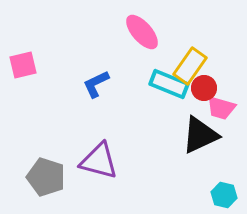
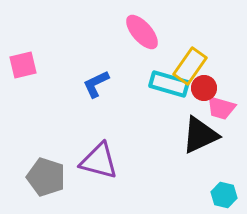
cyan rectangle: rotated 6 degrees counterclockwise
